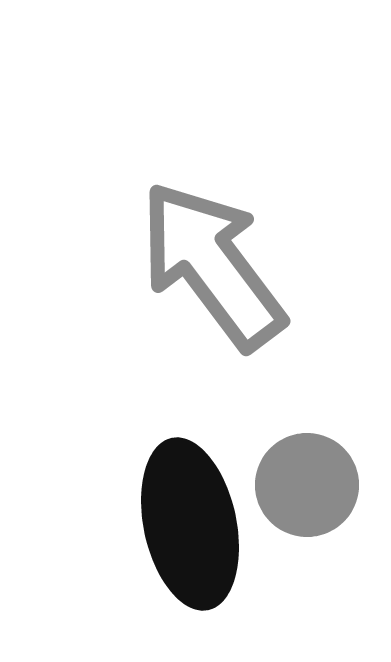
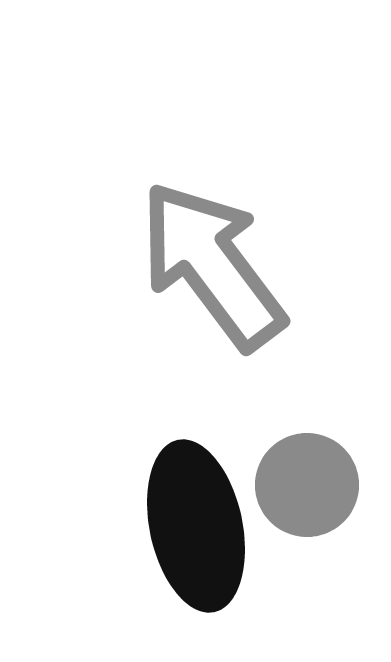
black ellipse: moved 6 px right, 2 px down
